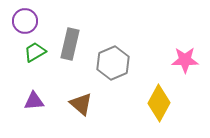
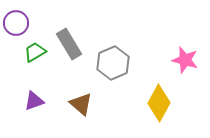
purple circle: moved 9 px left, 2 px down
gray rectangle: moved 1 px left; rotated 44 degrees counterclockwise
pink star: rotated 16 degrees clockwise
purple triangle: rotated 15 degrees counterclockwise
